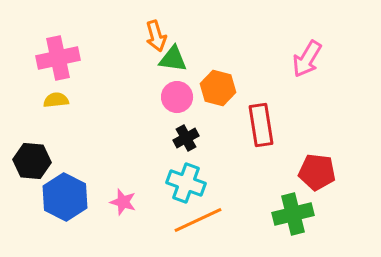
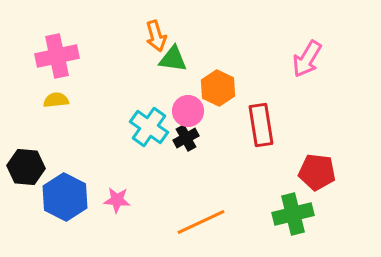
pink cross: moved 1 px left, 2 px up
orange hexagon: rotated 12 degrees clockwise
pink circle: moved 11 px right, 14 px down
black hexagon: moved 6 px left, 6 px down
cyan cross: moved 37 px left, 56 px up; rotated 15 degrees clockwise
pink star: moved 6 px left, 2 px up; rotated 12 degrees counterclockwise
orange line: moved 3 px right, 2 px down
